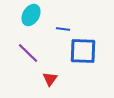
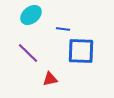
cyan ellipse: rotated 20 degrees clockwise
blue square: moved 2 px left
red triangle: rotated 42 degrees clockwise
